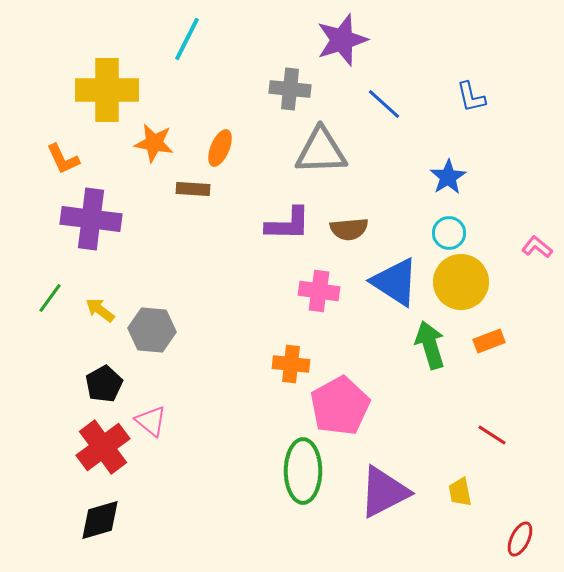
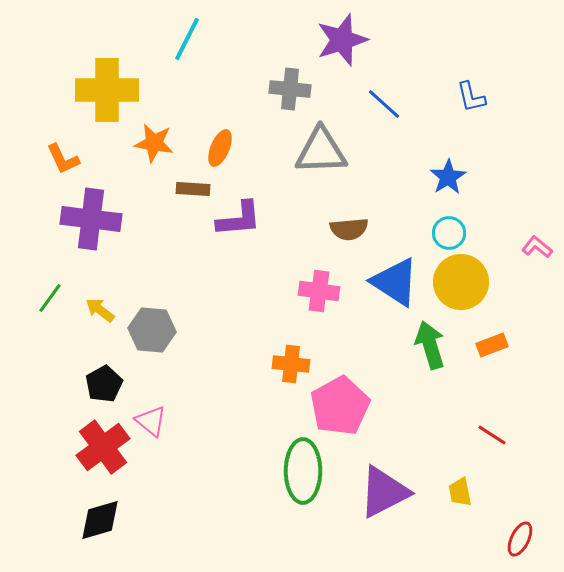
purple L-shape: moved 49 px left, 5 px up; rotated 6 degrees counterclockwise
orange rectangle: moved 3 px right, 4 px down
